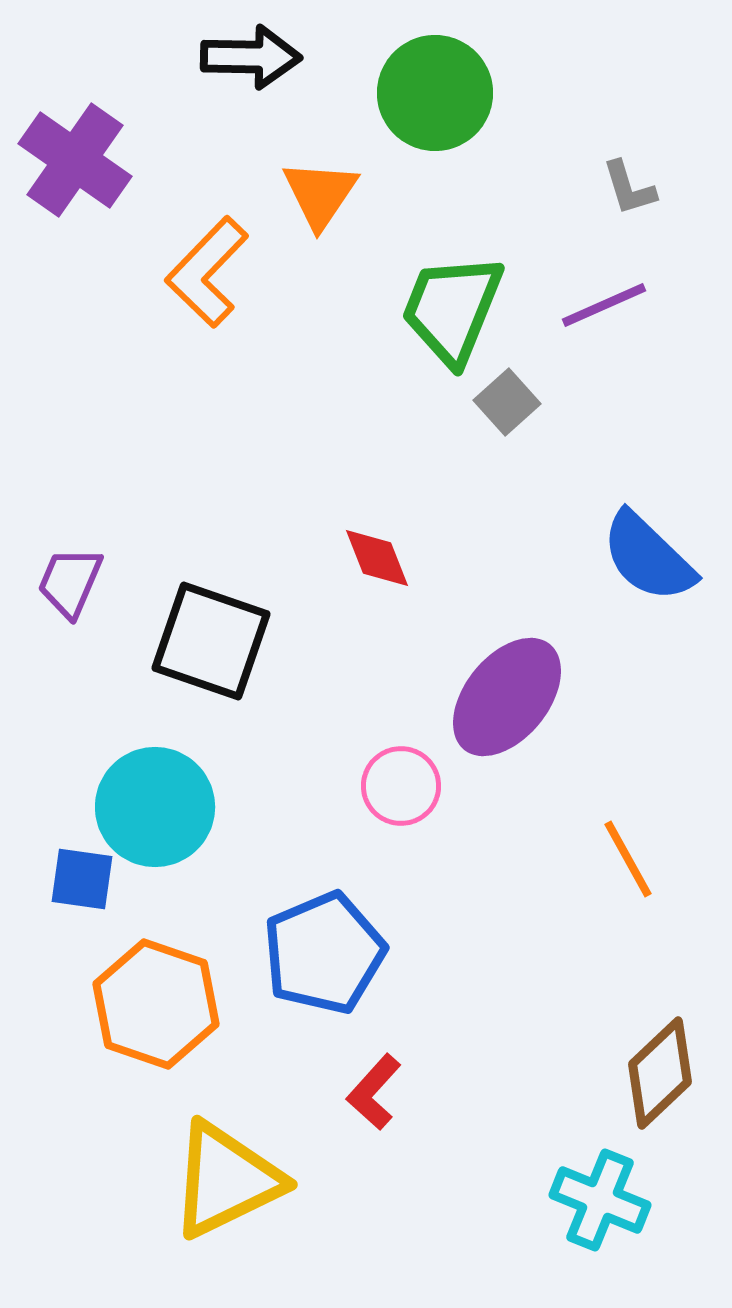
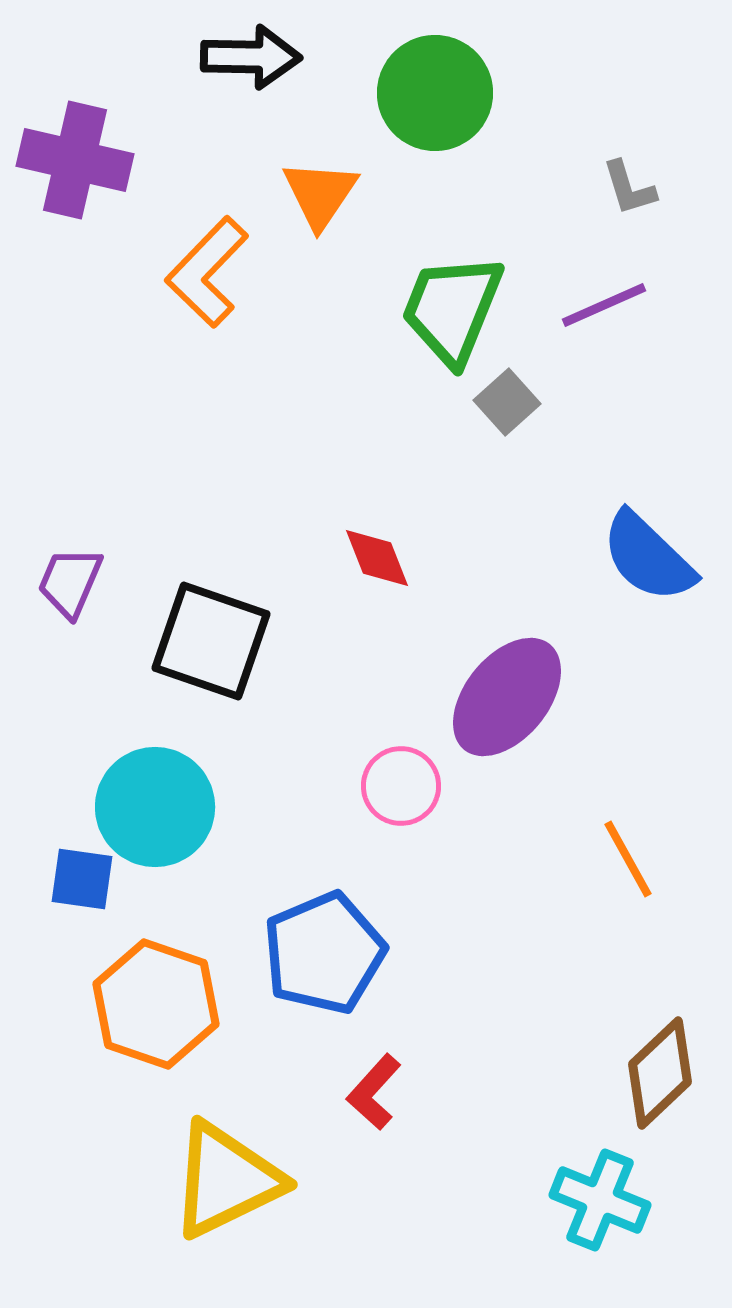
purple cross: rotated 22 degrees counterclockwise
